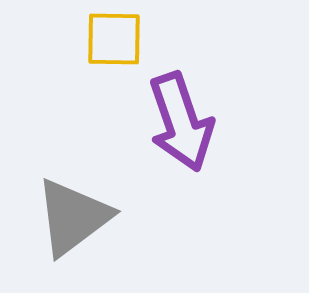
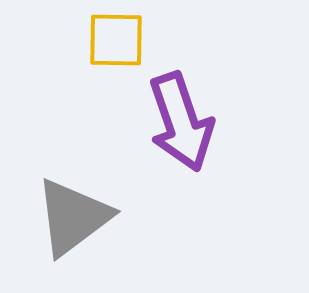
yellow square: moved 2 px right, 1 px down
